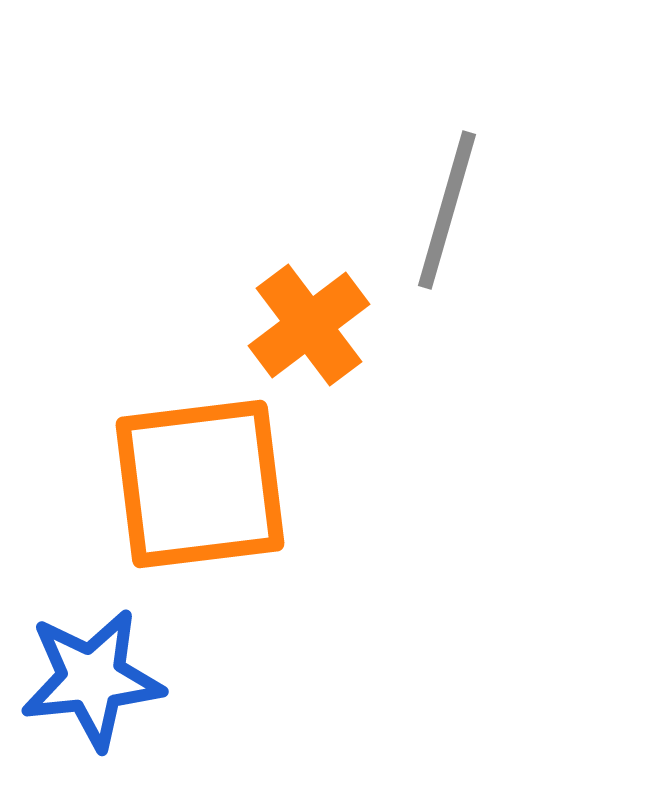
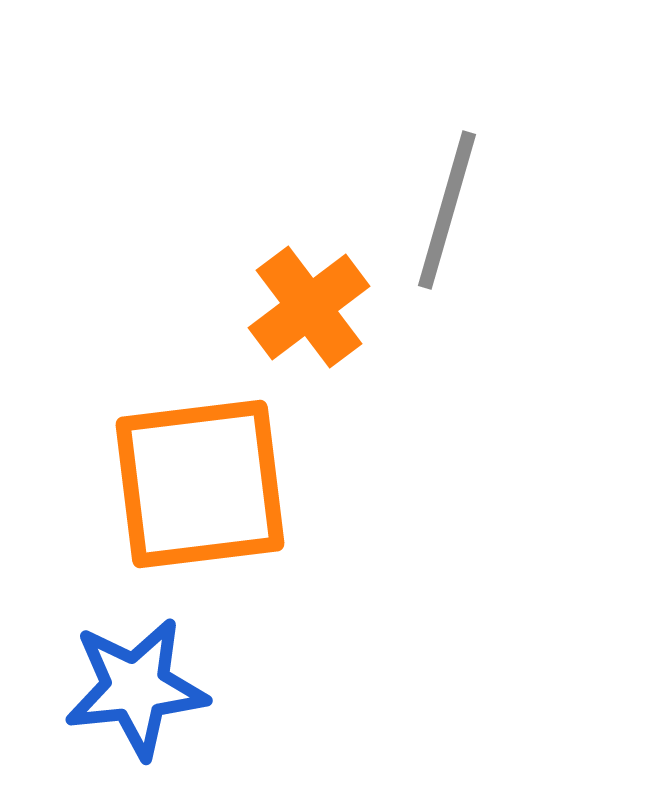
orange cross: moved 18 px up
blue star: moved 44 px right, 9 px down
